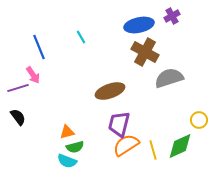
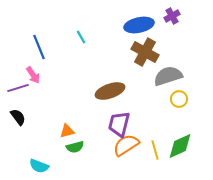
gray semicircle: moved 1 px left, 2 px up
yellow circle: moved 20 px left, 21 px up
orange triangle: moved 1 px up
yellow line: moved 2 px right
cyan semicircle: moved 28 px left, 5 px down
